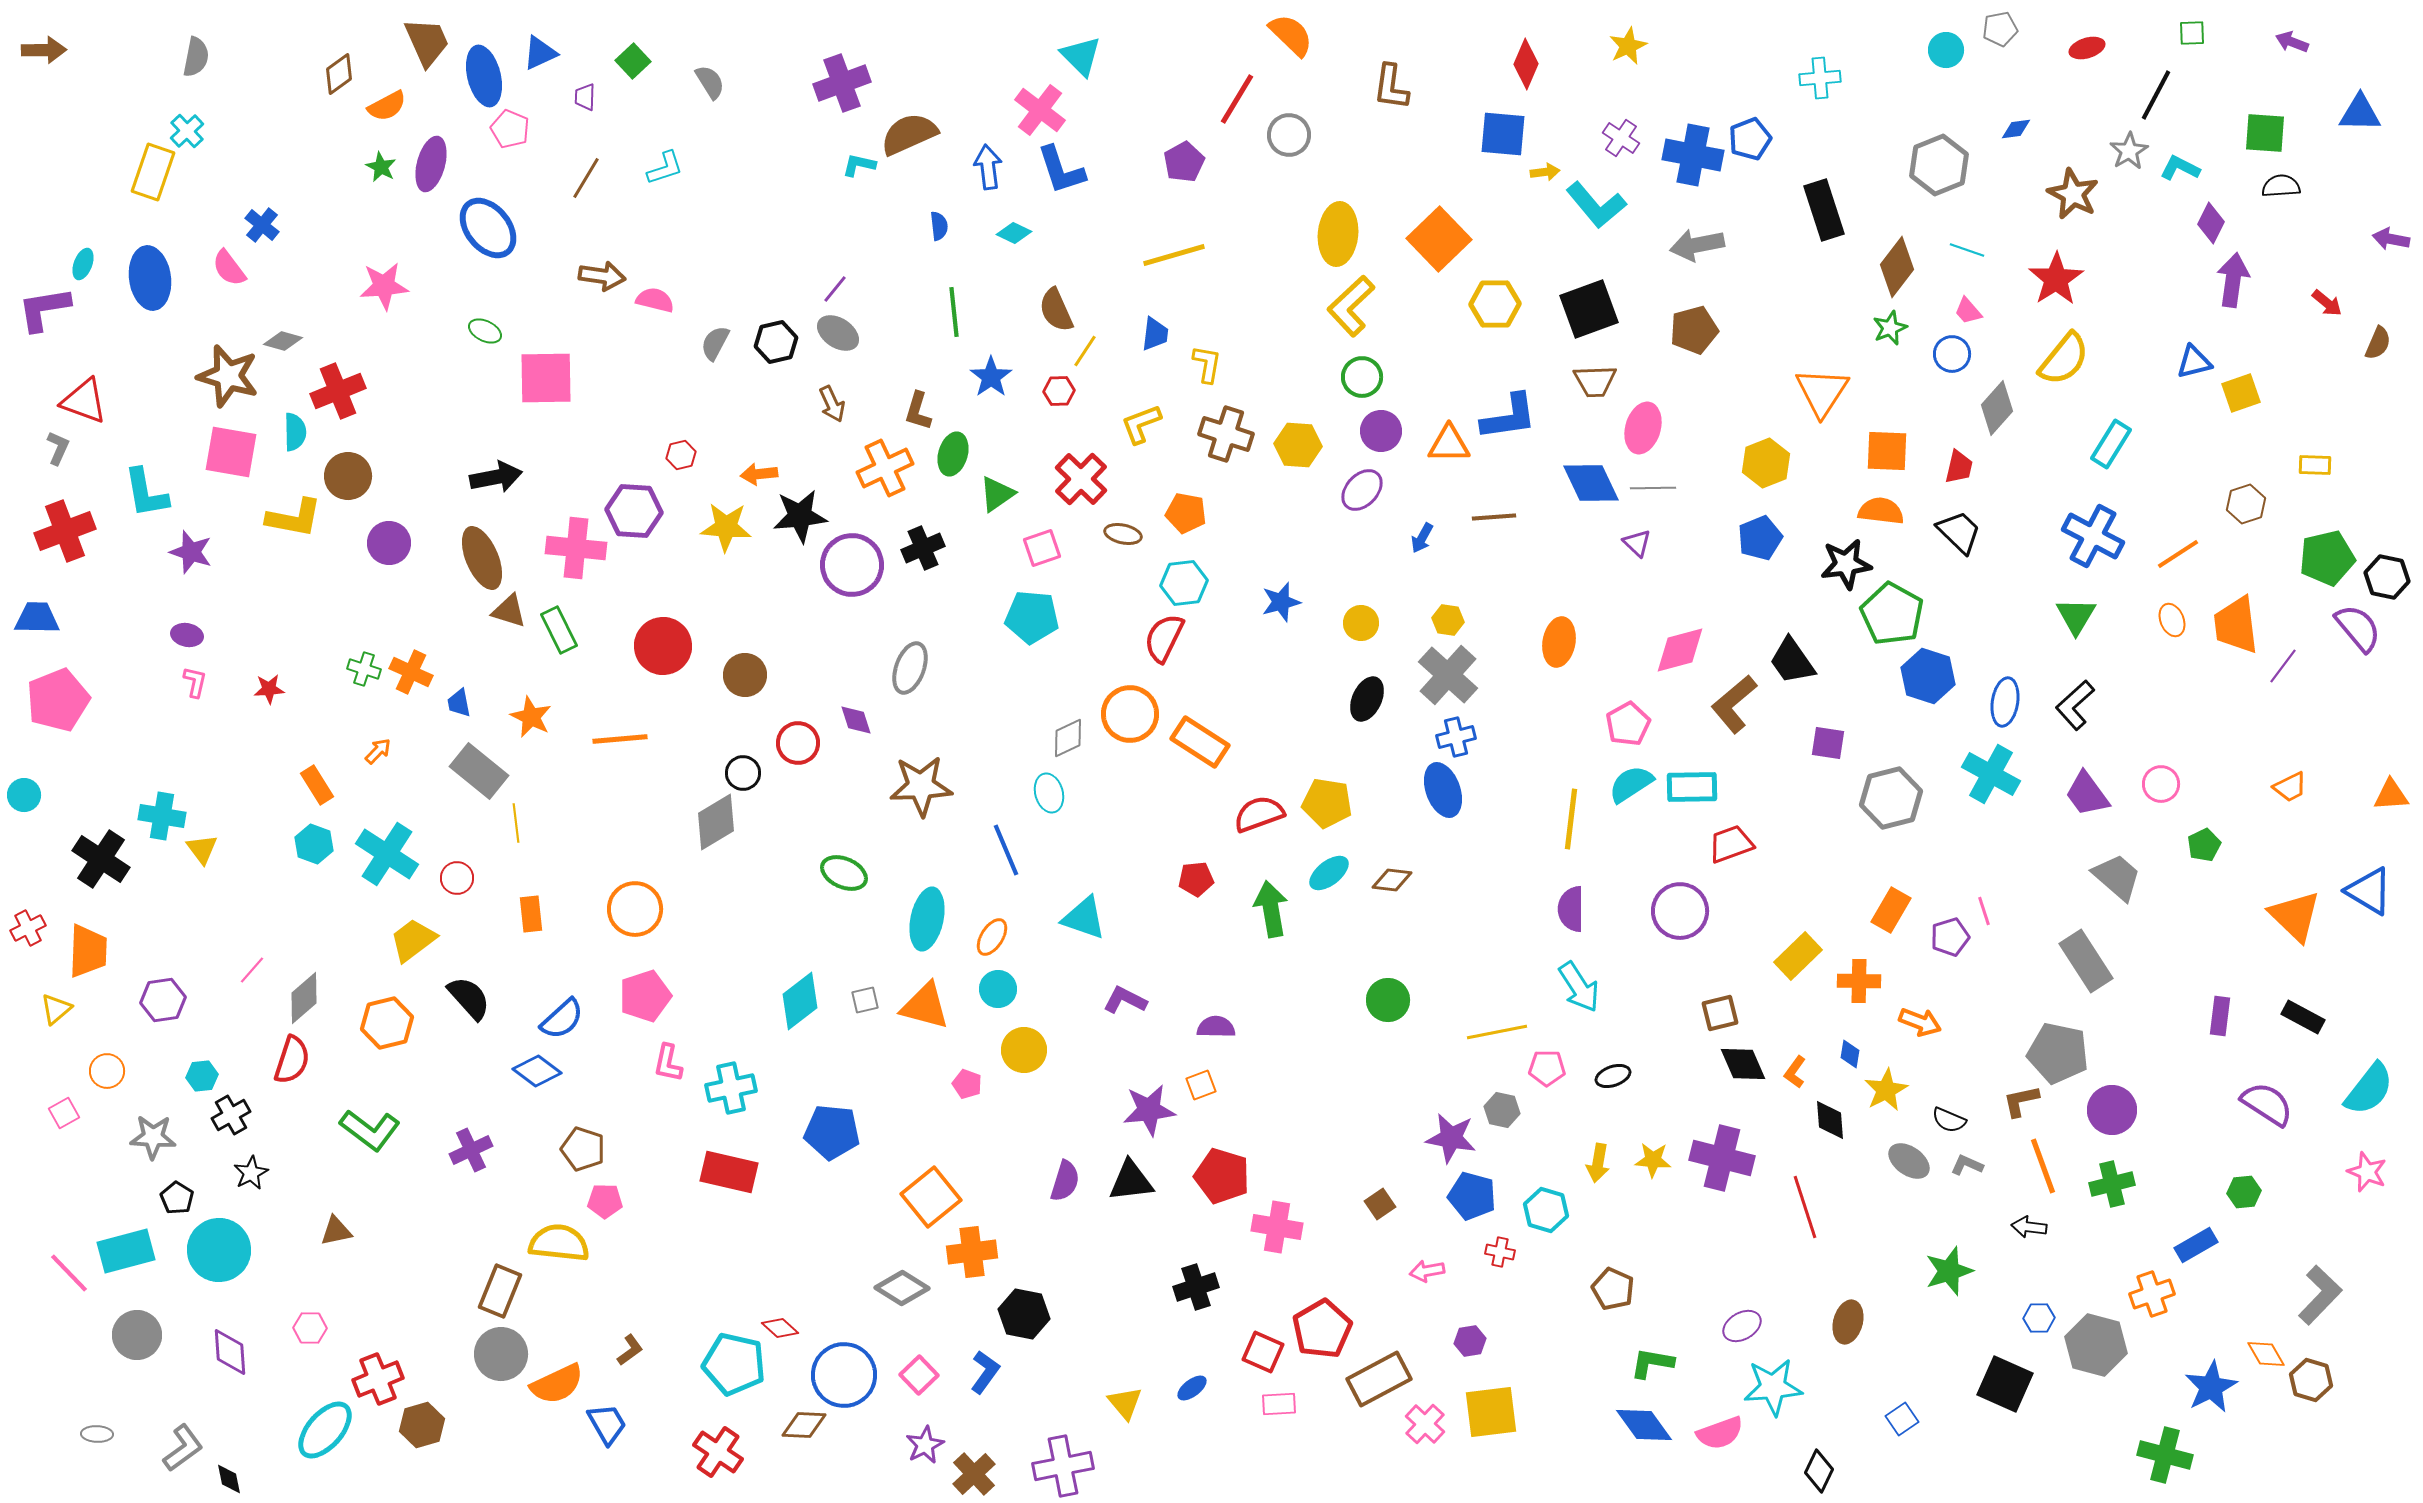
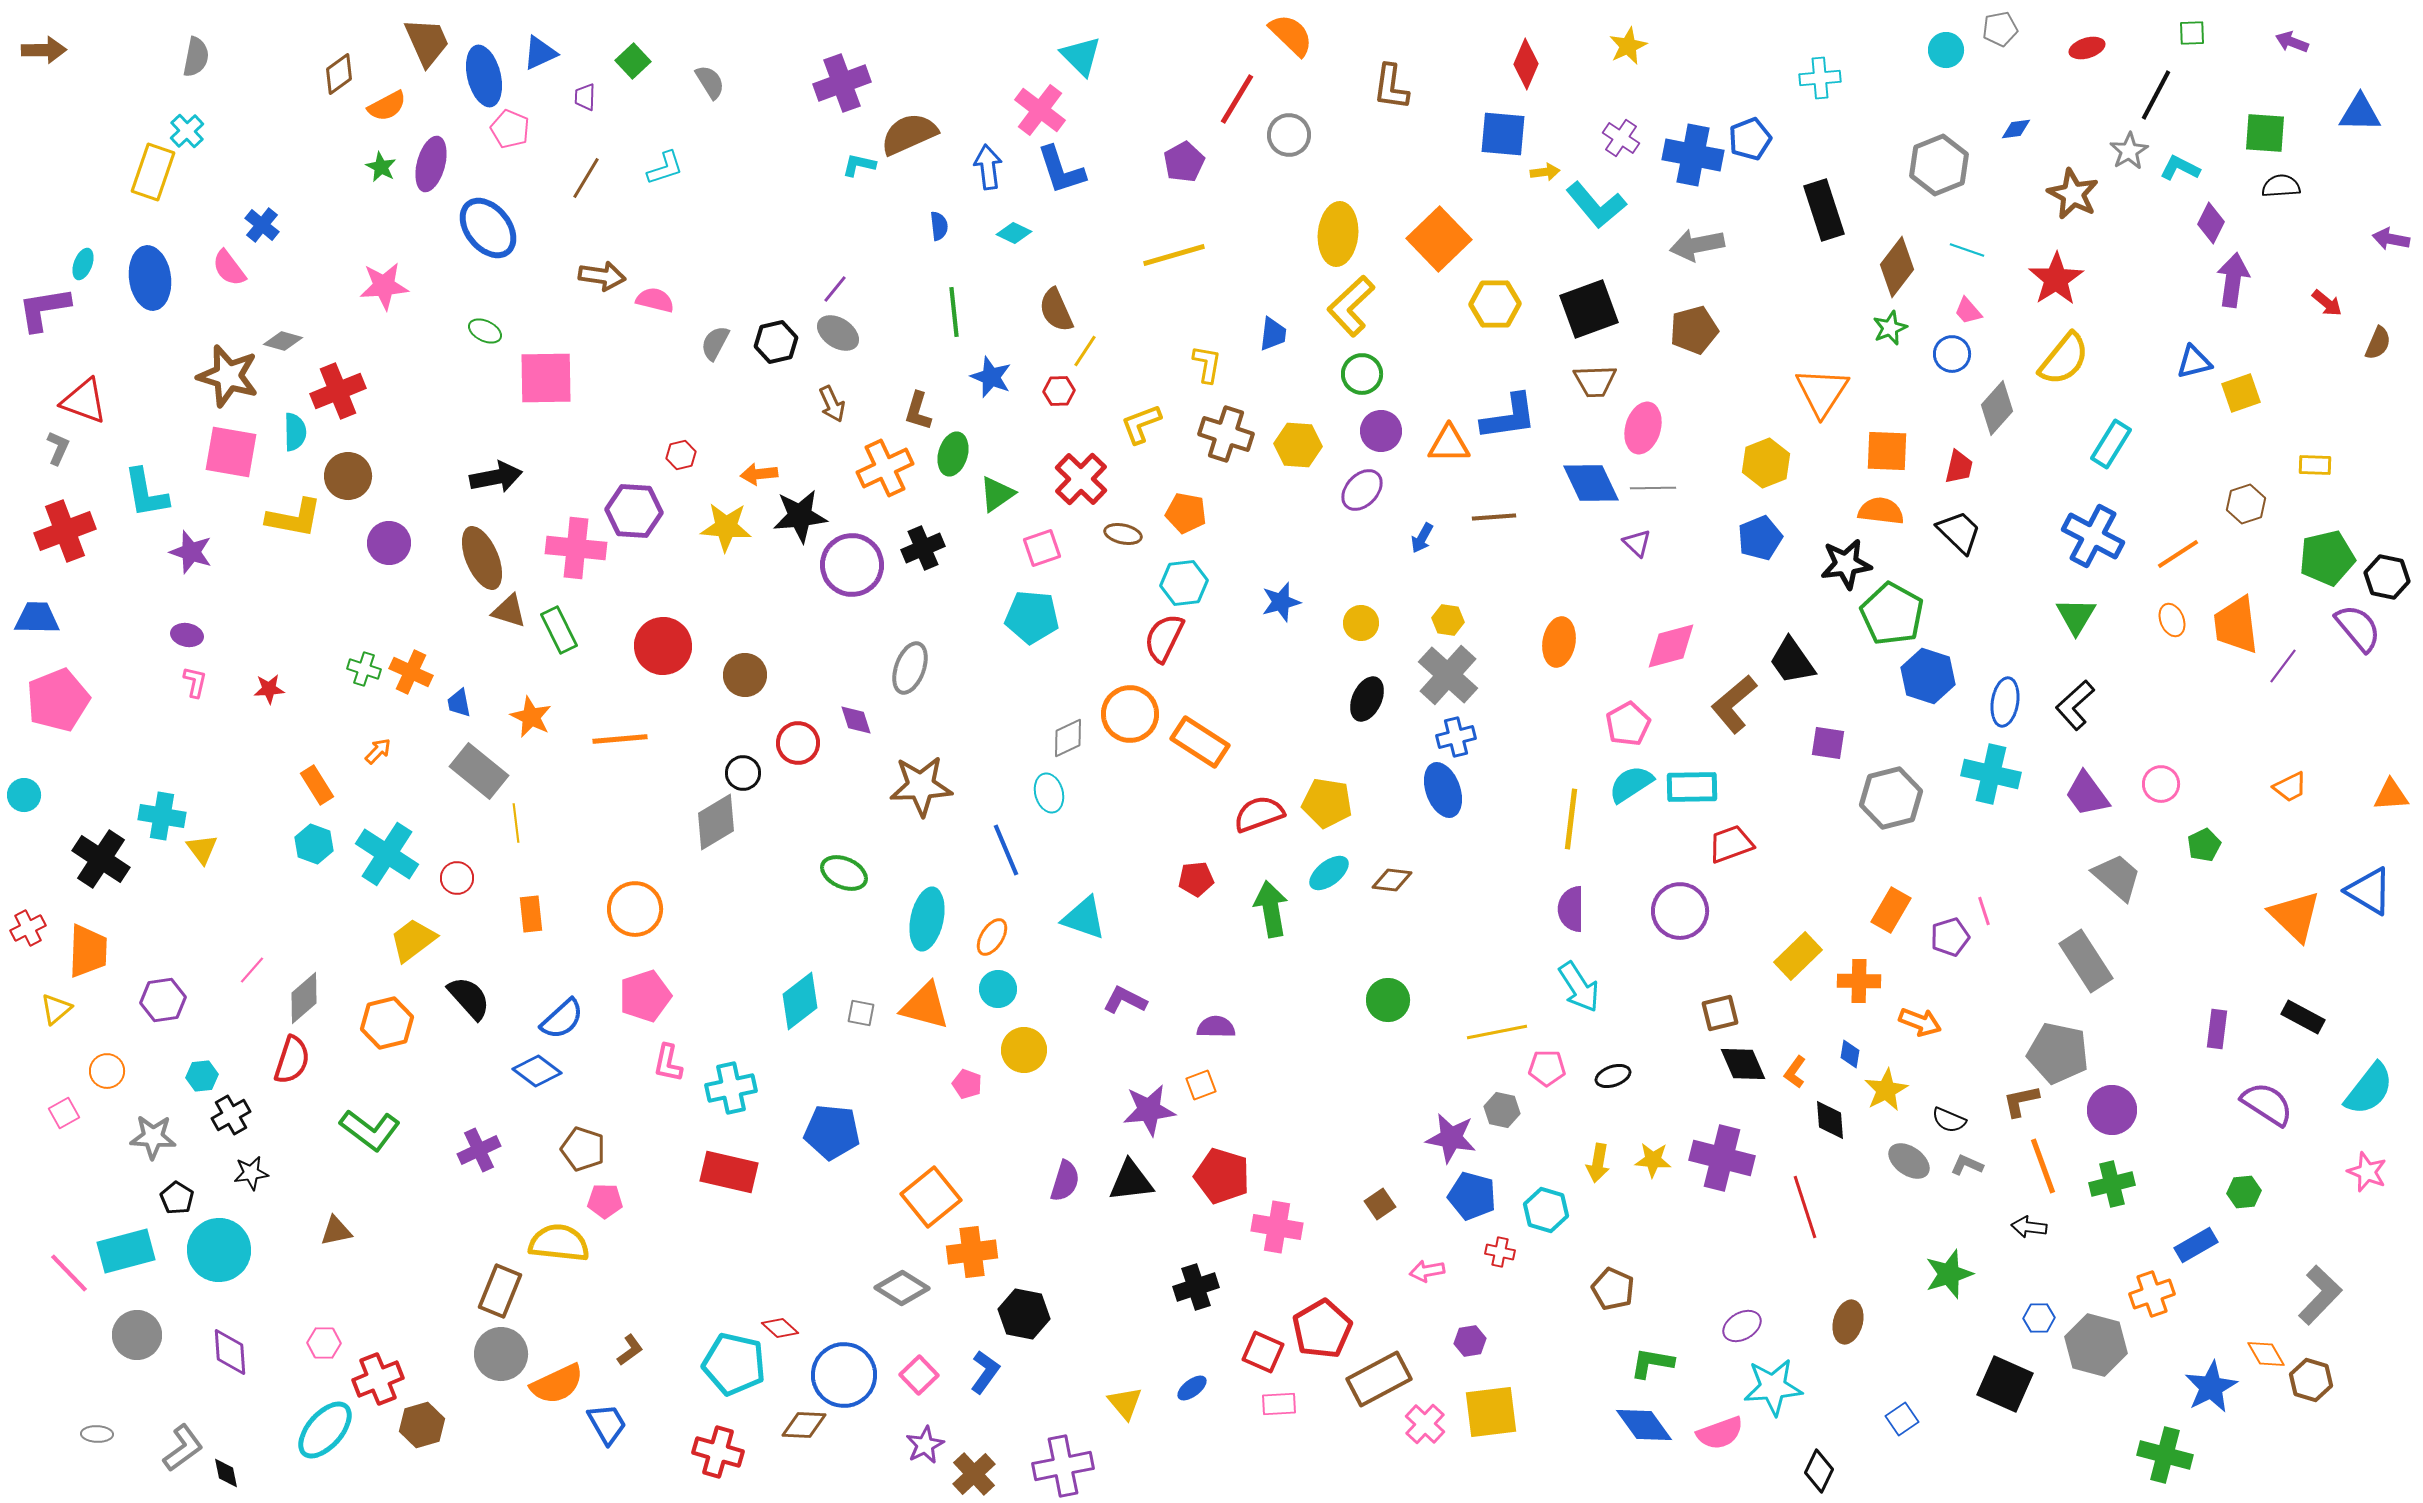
blue trapezoid at (1155, 334): moved 118 px right
blue star at (991, 377): rotated 15 degrees counterclockwise
green circle at (1362, 377): moved 3 px up
pink diamond at (1680, 650): moved 9 px left, 4 px up
cyan cross at (1991, 774): rotated 16 degrees counterclockwise
gray square at (865, 1000): moved 4 px left, 13 px down; rotated 24 degrees clockwise
purple rectangle at (2220, 1016): moved 3 px left, 13 px down
purple cross at (471, 1150): moved 8 px right
black star at (251, 1173): rotated 20 degrees clockwise
green star at (1949, 1271): moved 3 px down
pink hexagon at (310, 1328): moved 14 px right, 15 px down
red cross at (718, 1452): rotated 18 degrees counterclockwise
black diamond at (229, 1479): moved 3 px left, 6 px up
